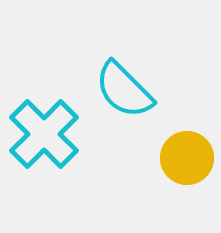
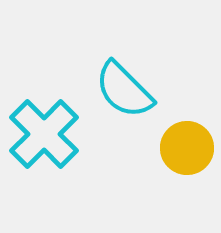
yellow circle: moved 10 px up
